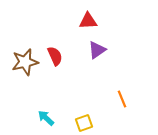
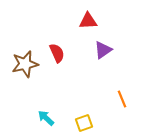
purple triangle: moved 6 px right
red semicircle: moved 2 px right, 3 px up
brown star: moved 2 px down
